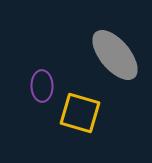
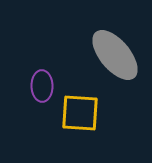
yellow square: rotated 12 degrees counterclockwise
